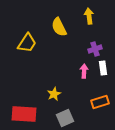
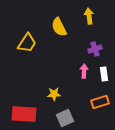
white rectangle: moved 1 px right, 6 px down
yellow star: rotated 24 degrees clockwise
